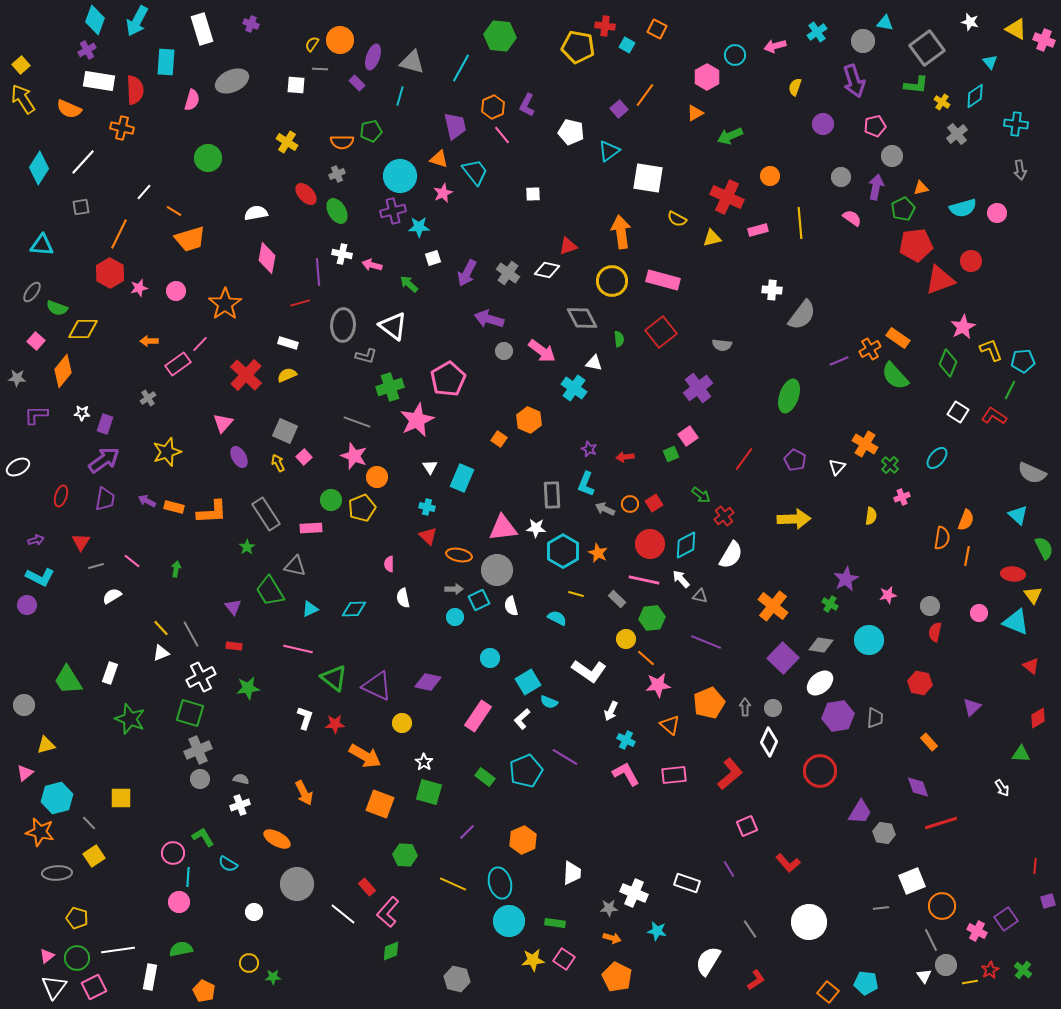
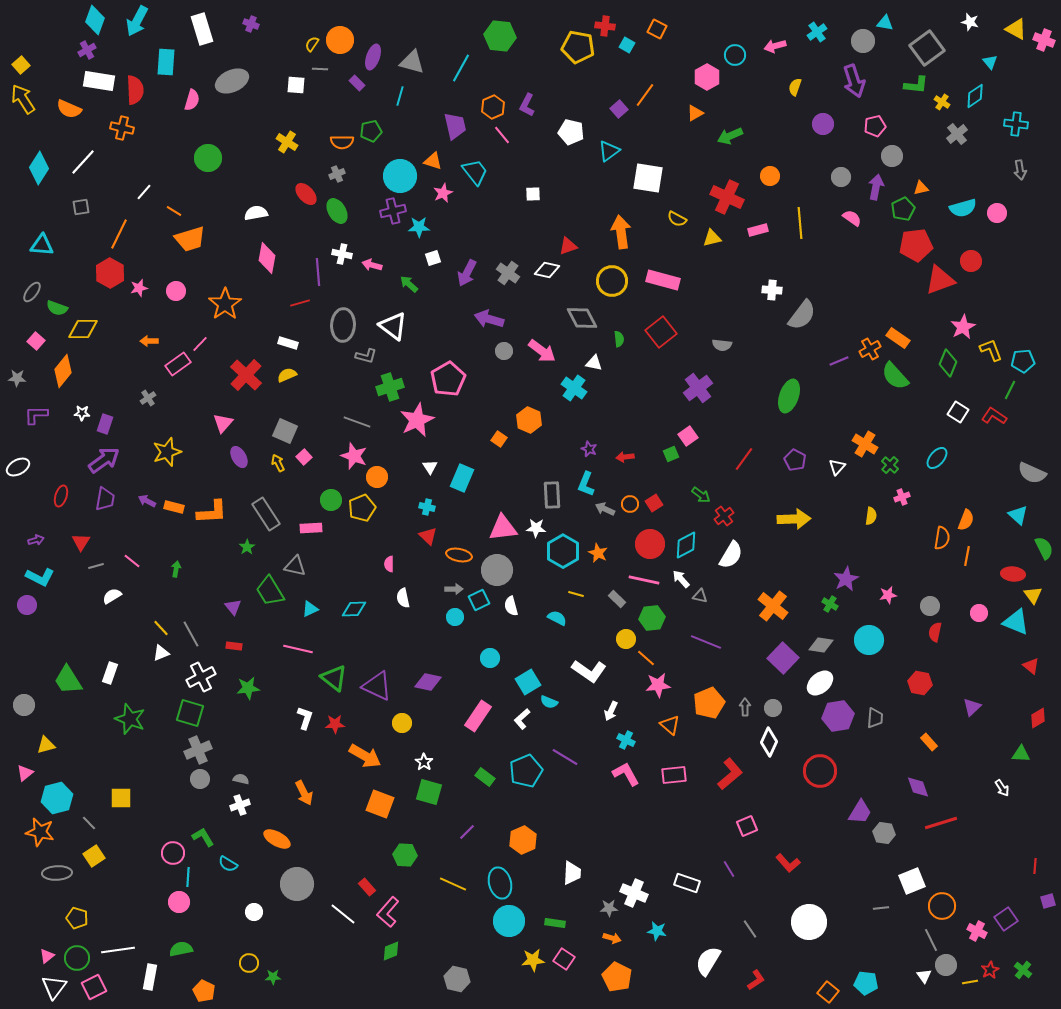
orange triangle at (439, 159): moved 6 px left, 2 px down
